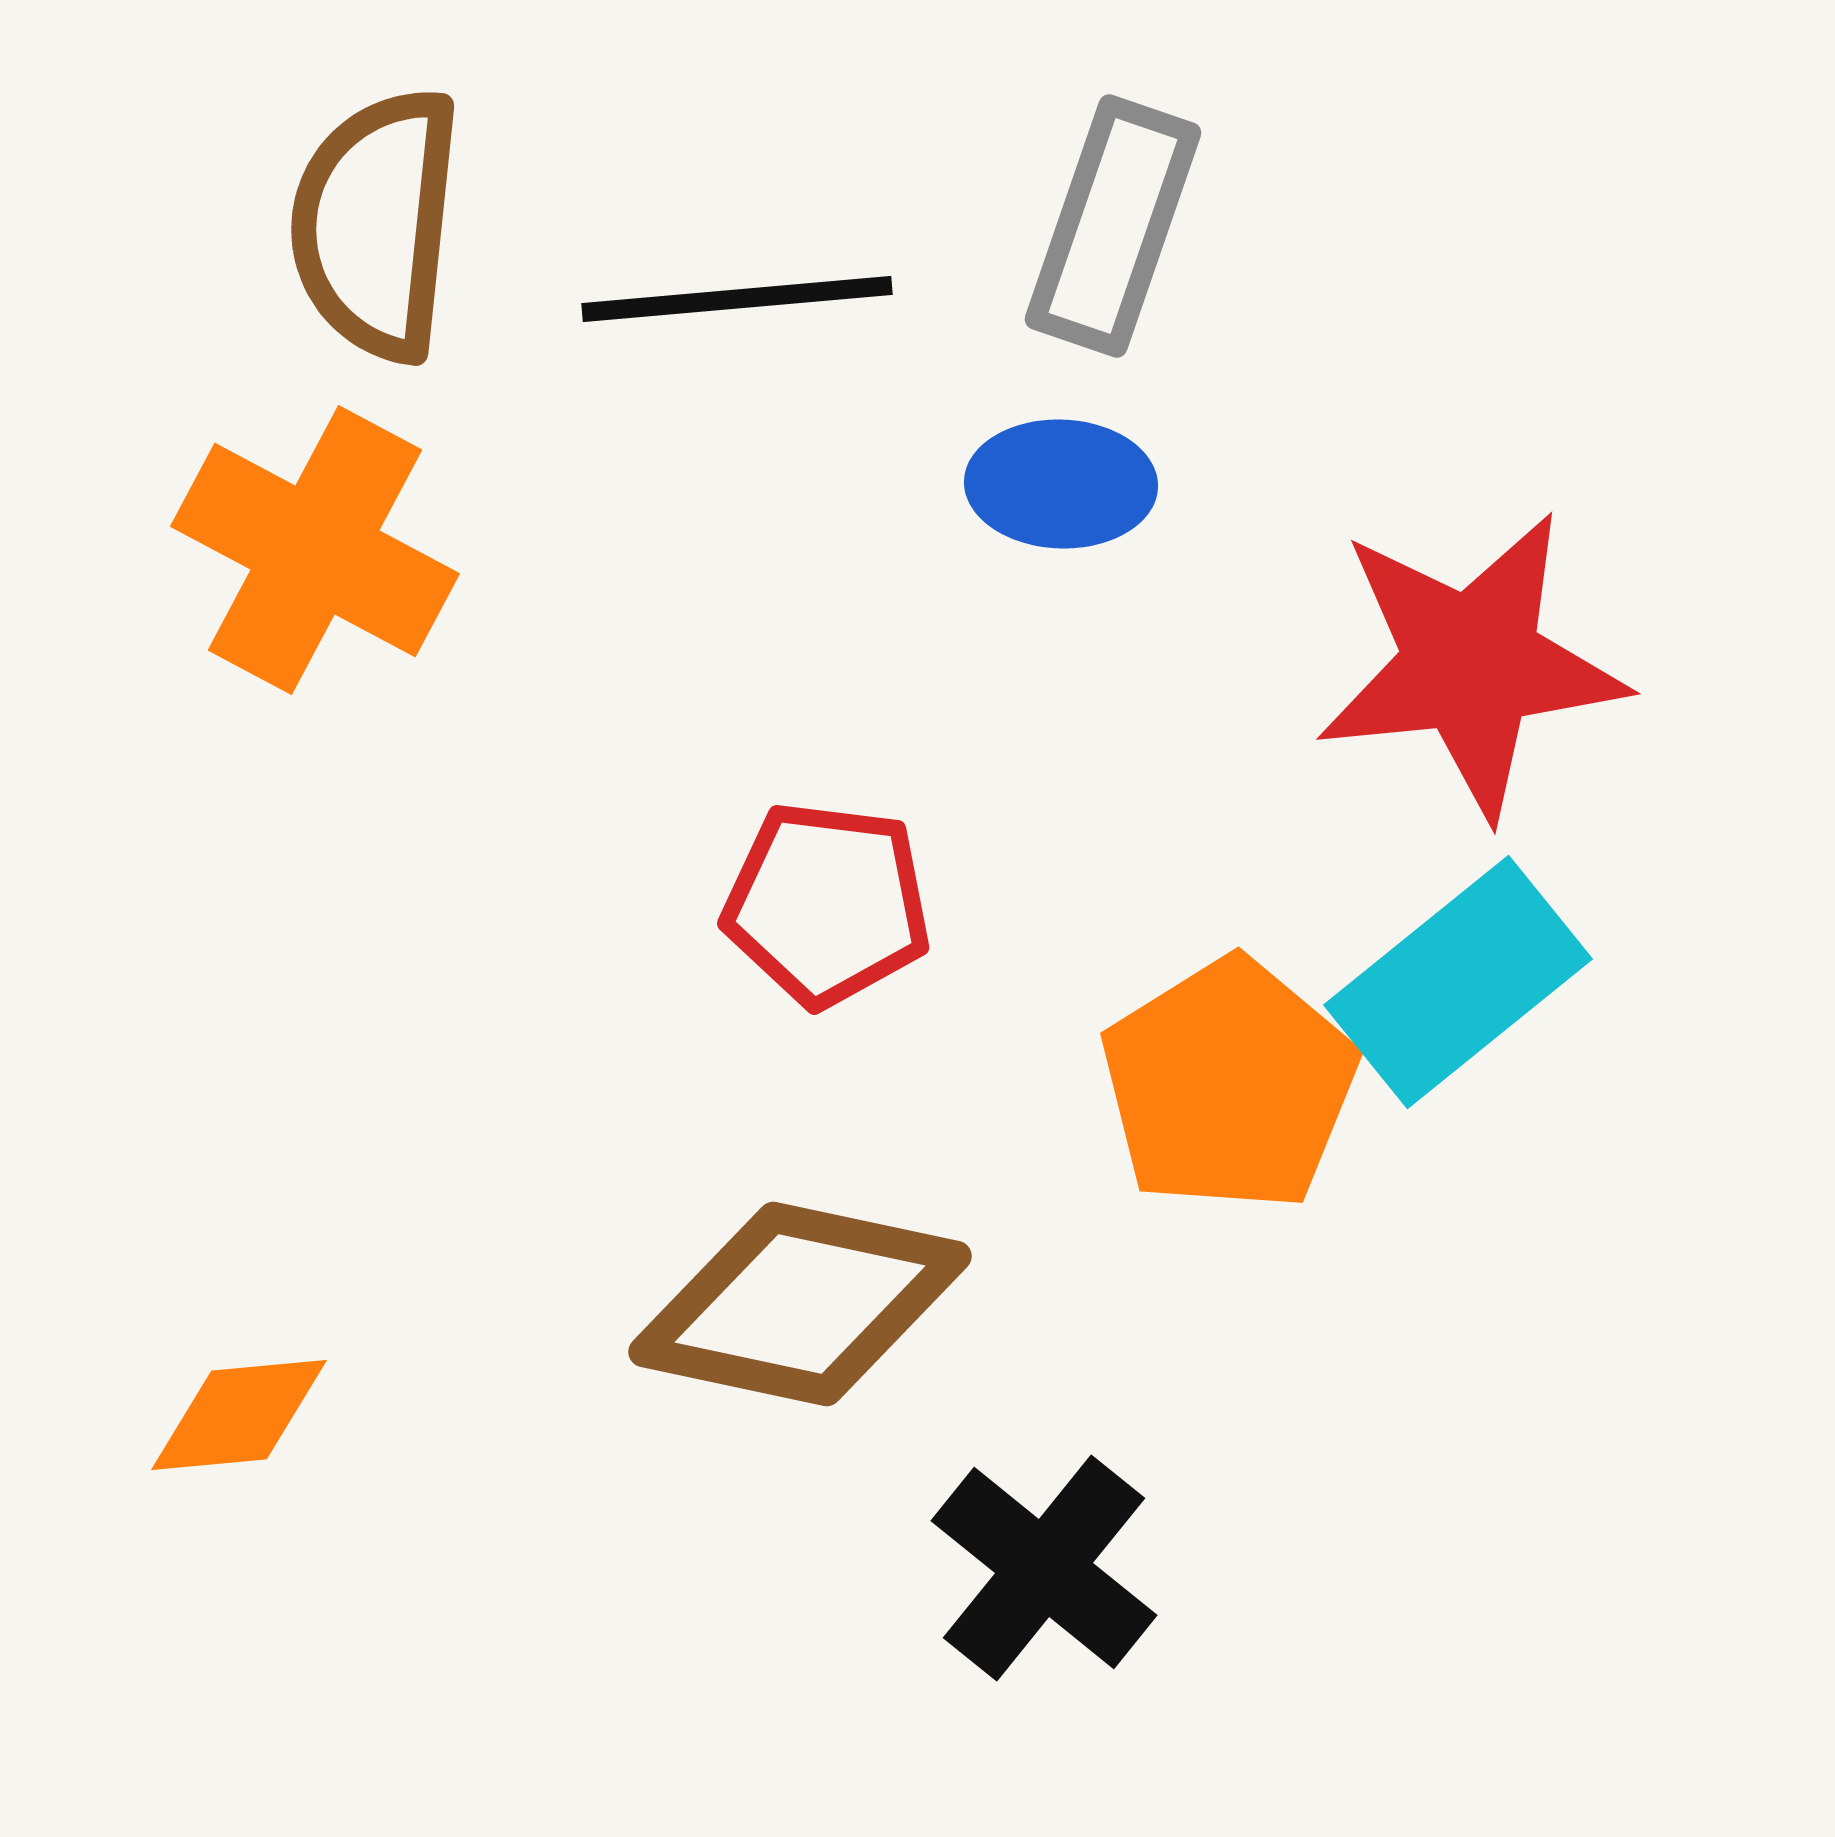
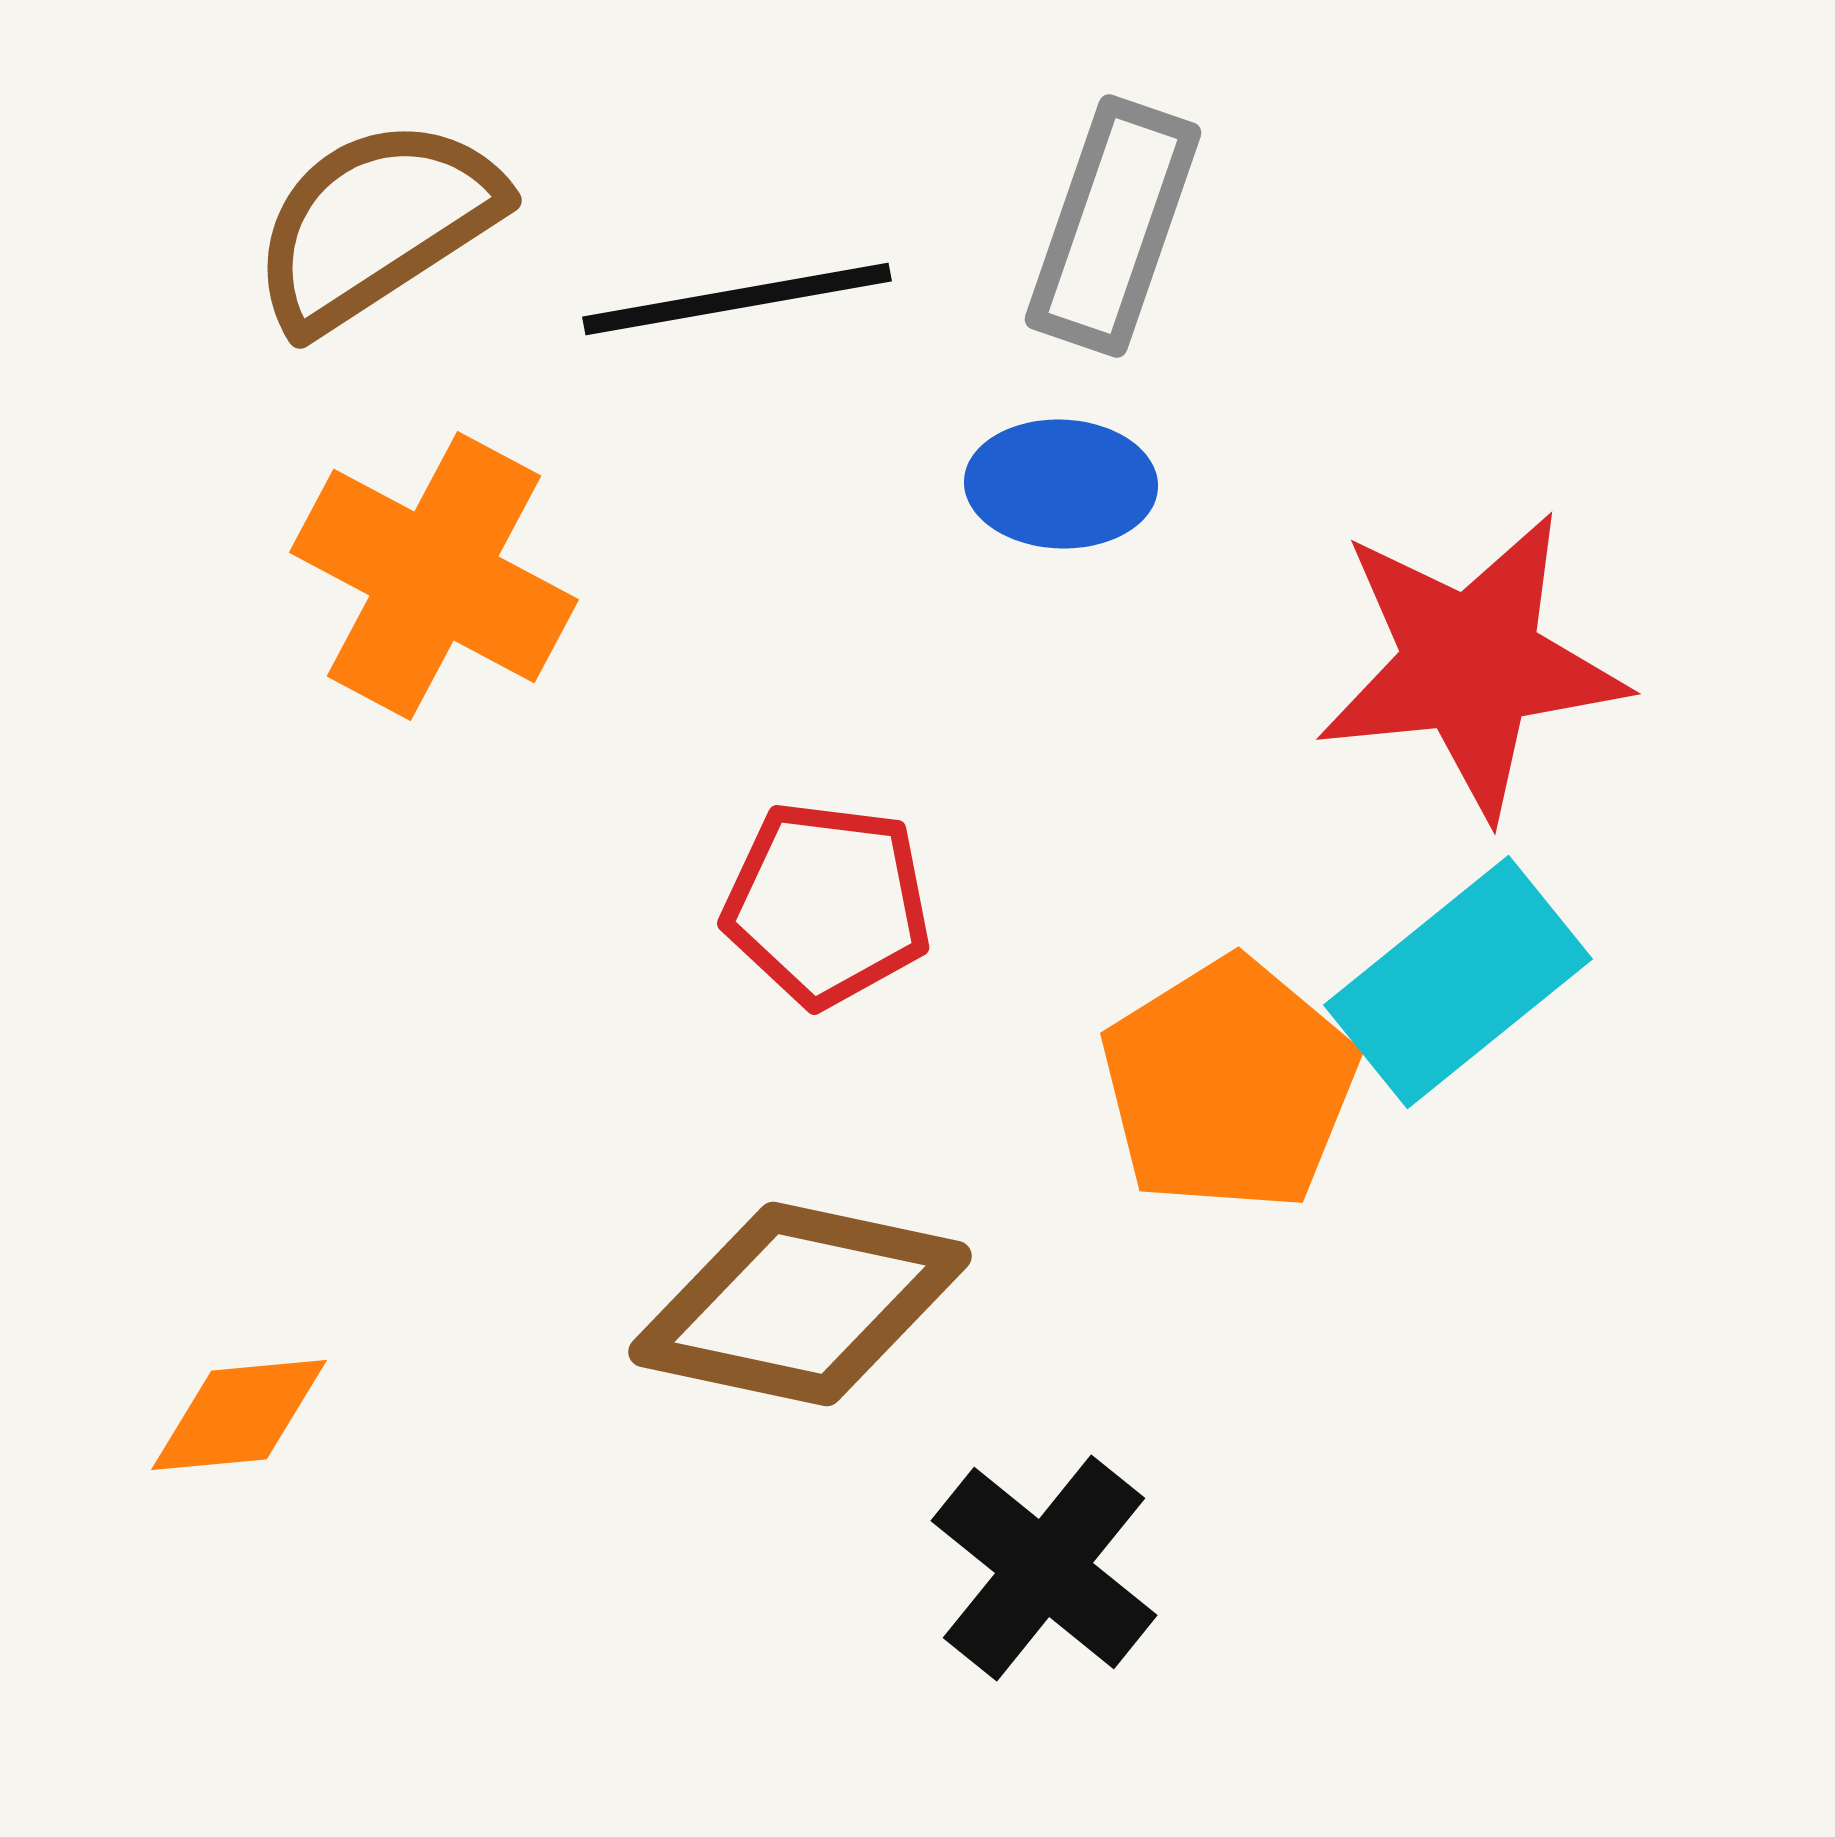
brown semicircle: rotated 51 degrees clockwise
black line: rotated 5 degrees counterclockwise
orange cross: moved 119 px right, 26 px down
